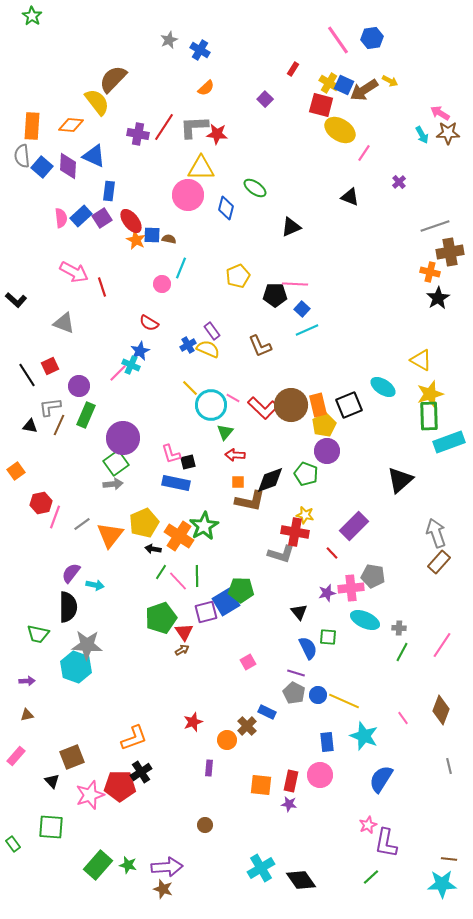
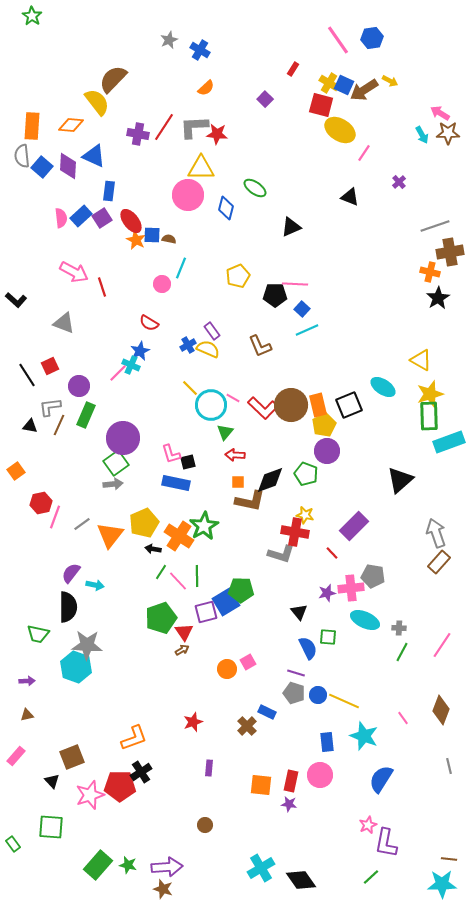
gray pentagon at (294, 693): rotated 10 degrees counterclockwise
orange circle at (227, 740): moved 71 px up
